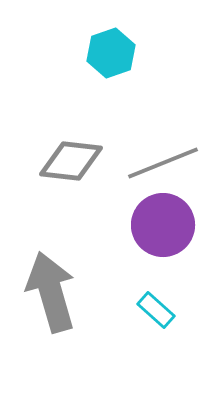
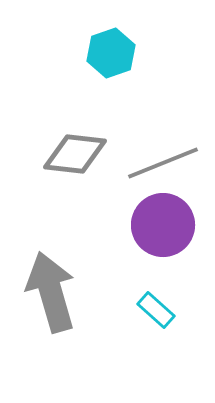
gray diamond: moved 4 px right, 7 px up
